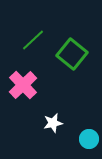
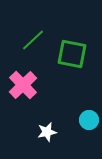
green square: rotated 28 degrees counterclockwise
white star: moved 6 px left, 9 px down
cyan circle: moved 19 px up
